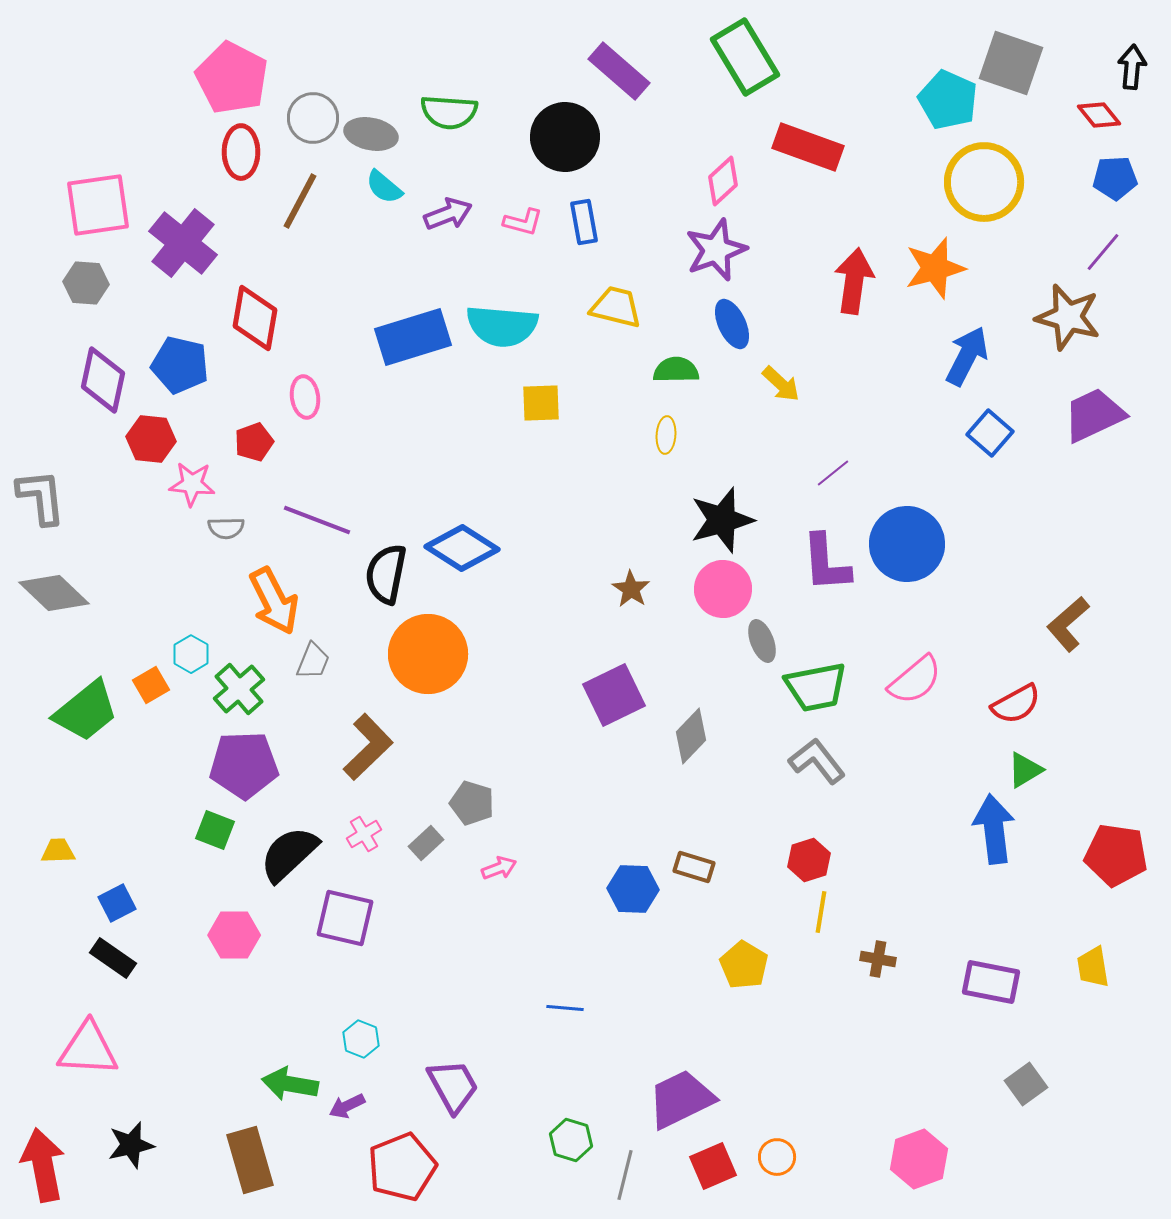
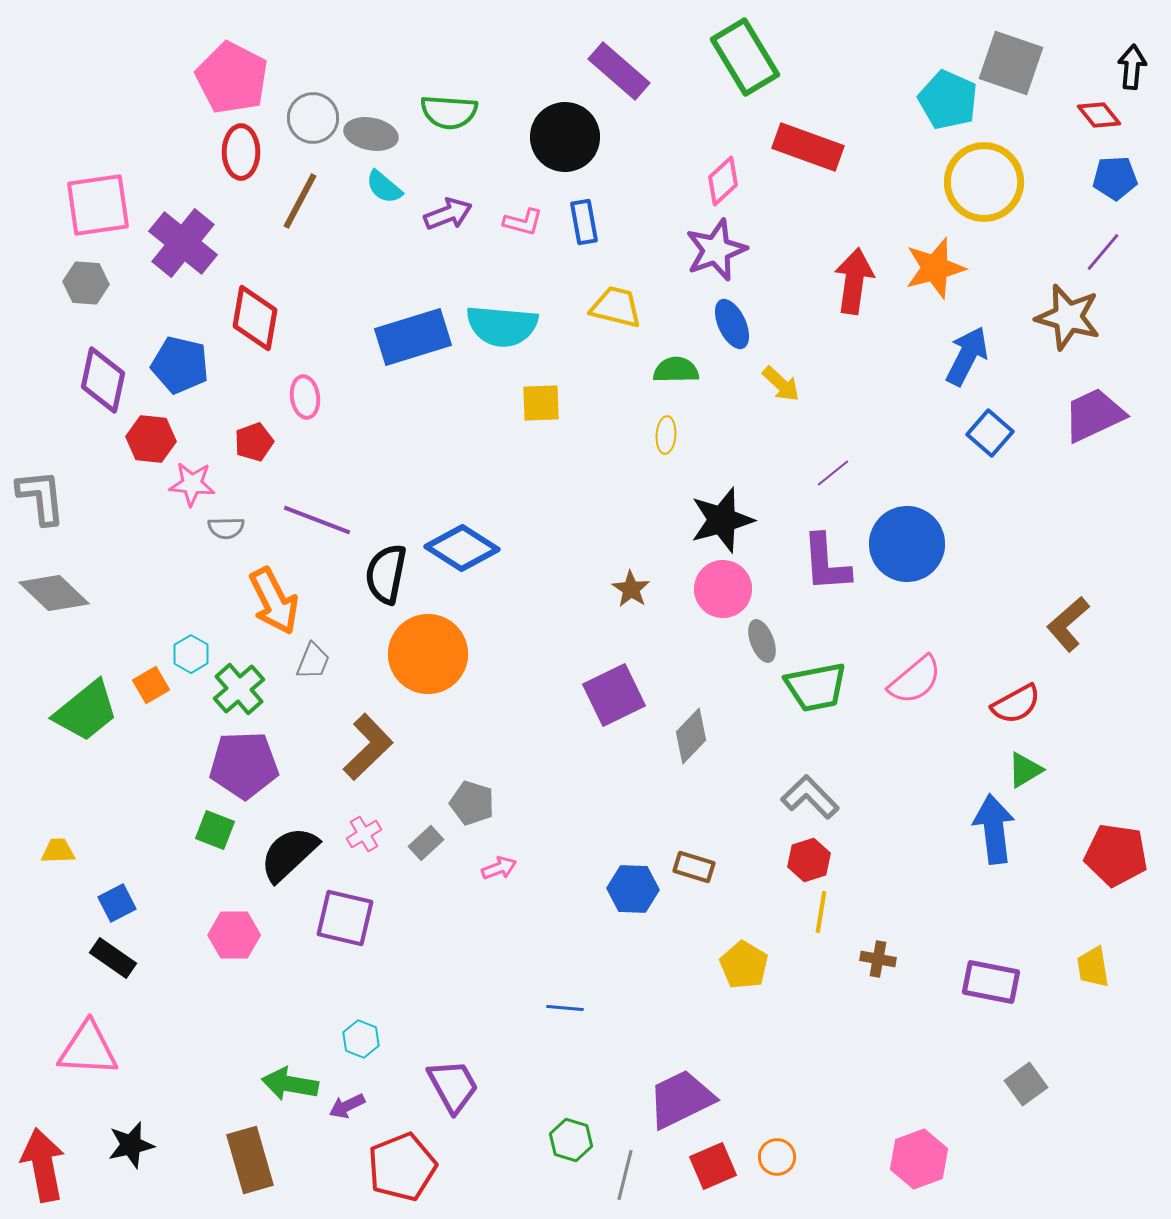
gray L-shape at (817, 761): moved 7 px left, 36 px down; rotated 6 degrees counterclockwise
